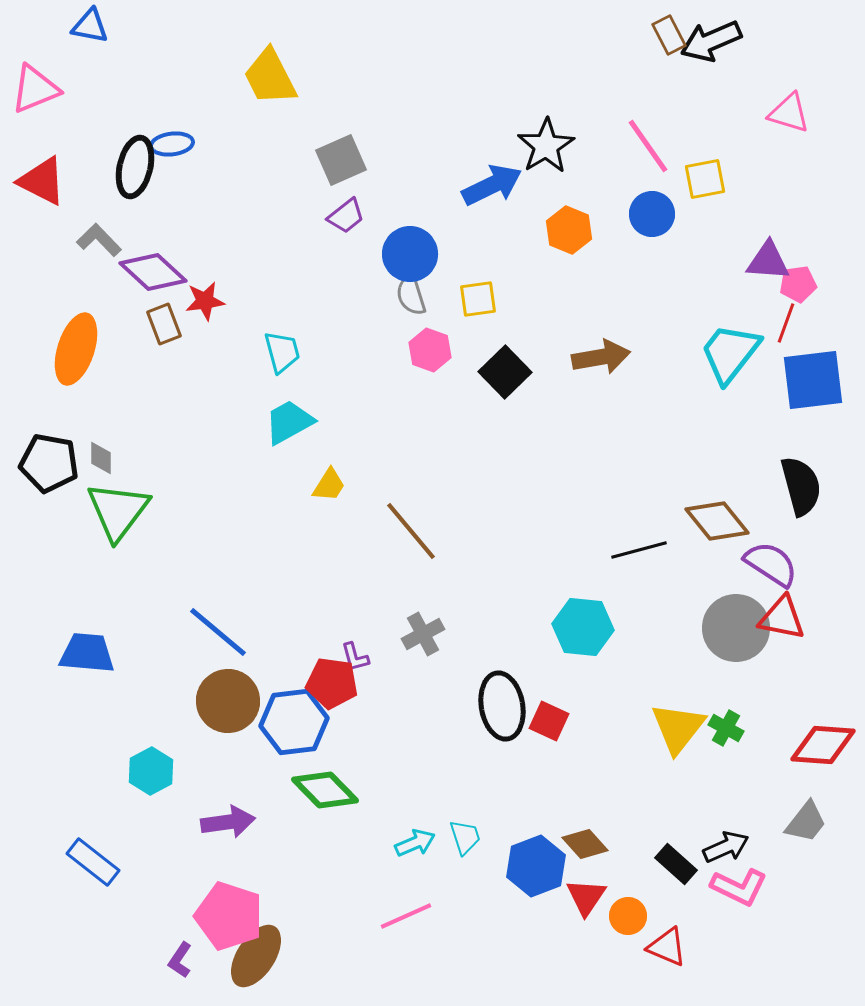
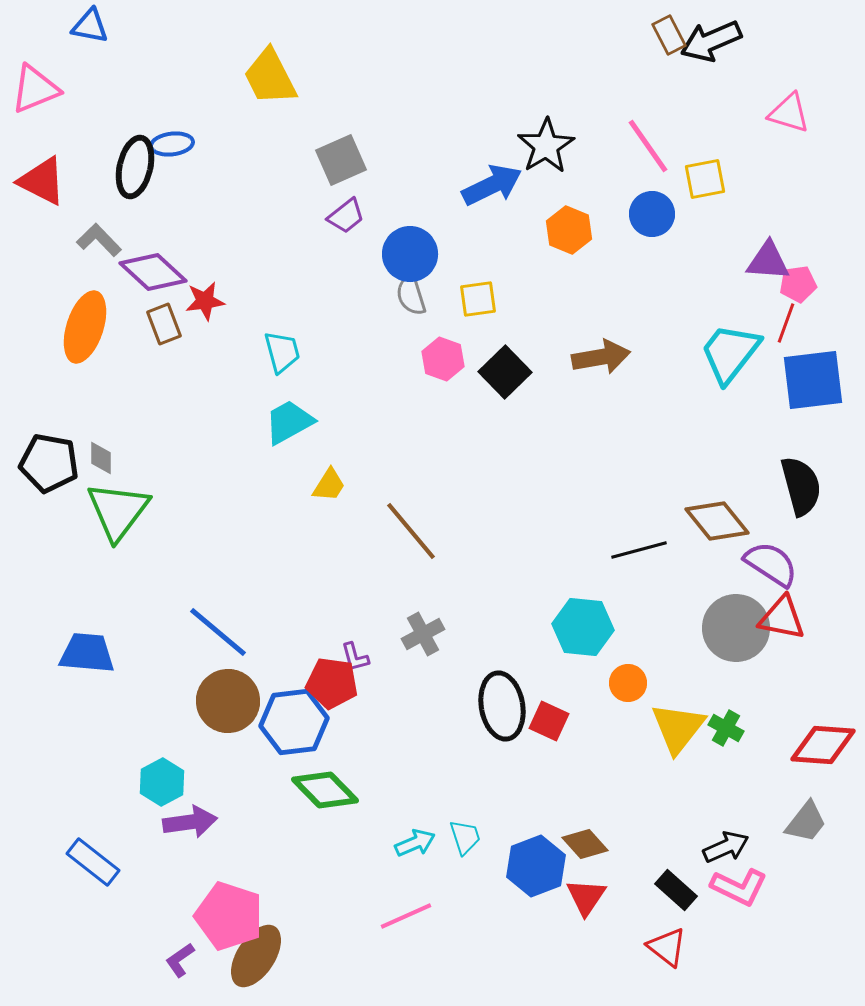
orange ellipse at (76, 349): moved 9 px right, 22 px up
pink hexagon at (430, 350): moved 13 px right, 9 px down
cyan hexagon at (151, 771): moved 11 px right, 11 px down
purple arrow at (228, 822): moved 38 px left
black rectangle at (676, 864): moved 26 px down
orange circle at (628, 916): moved 233 px up
red triangle at (667, 947): rotated 15 degrees clockwise
purple L-shape at (180, 960): rotated 21 degrees clockwise
